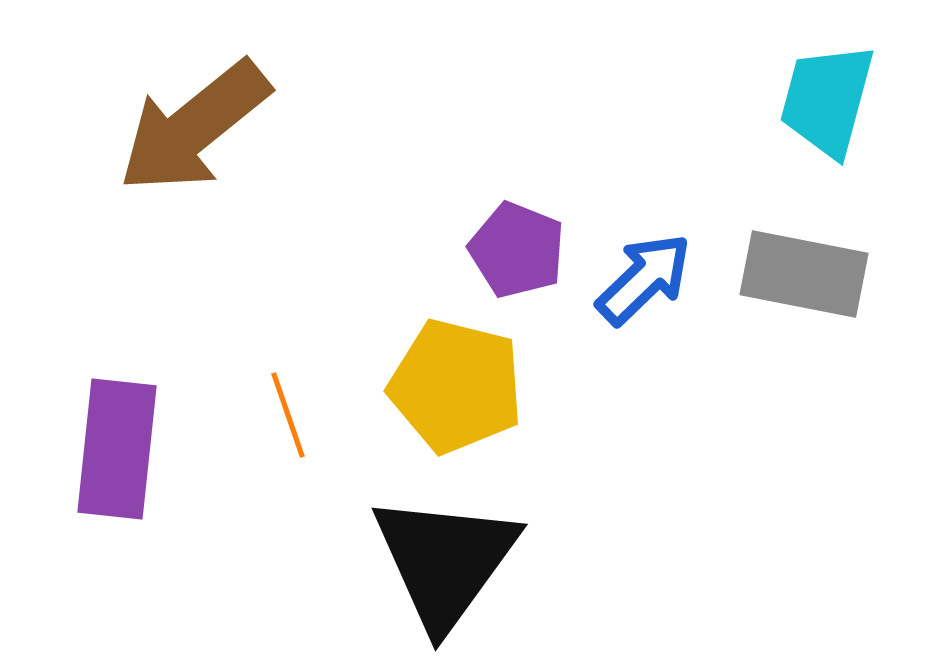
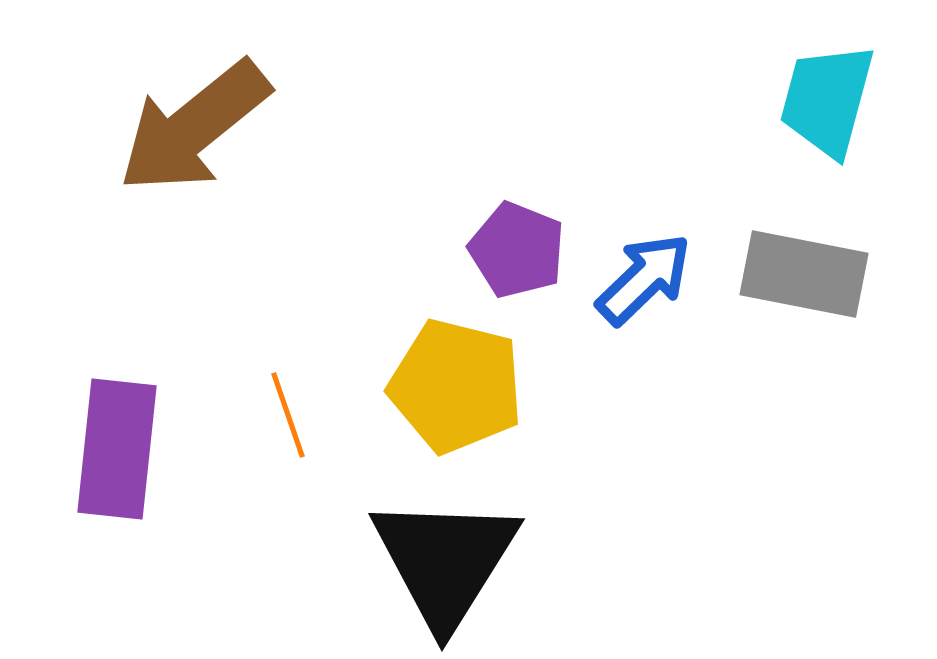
black triangle: rotated 4 degrees counterclockwise
